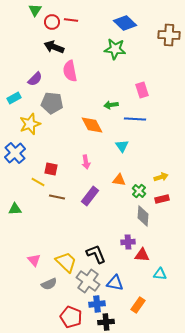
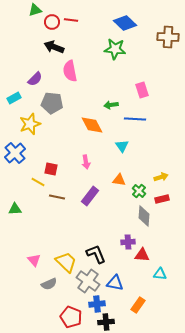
green triangle at (35, 10): rotated 40 degrees clockwise
brown cross at (169, 35): moved 1 px left, 2 px down
gray diamond at (143, 216): moved 1 px right
